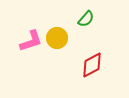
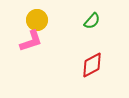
green semicircle: moved 6 px right, 2 px down
yellow circle: moved 20 px left, 18 px up
